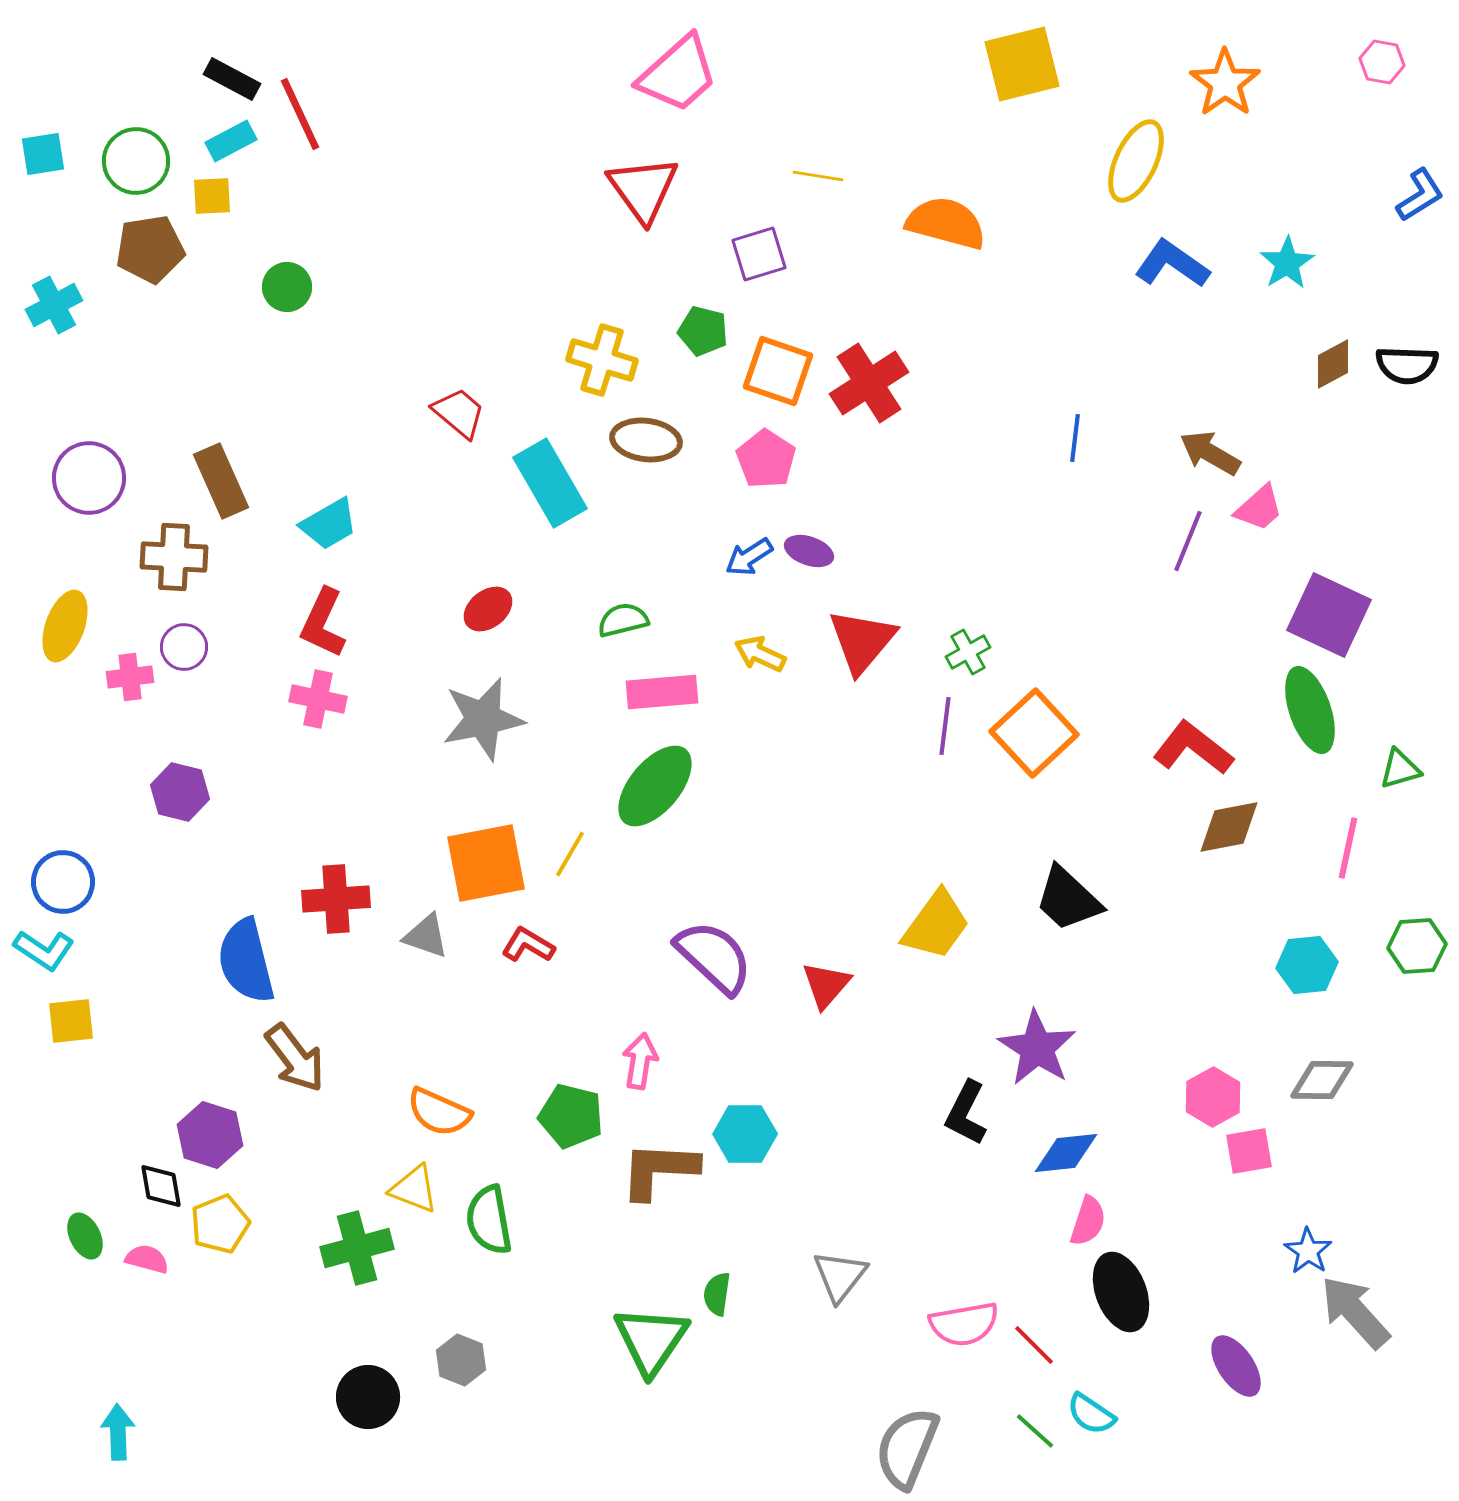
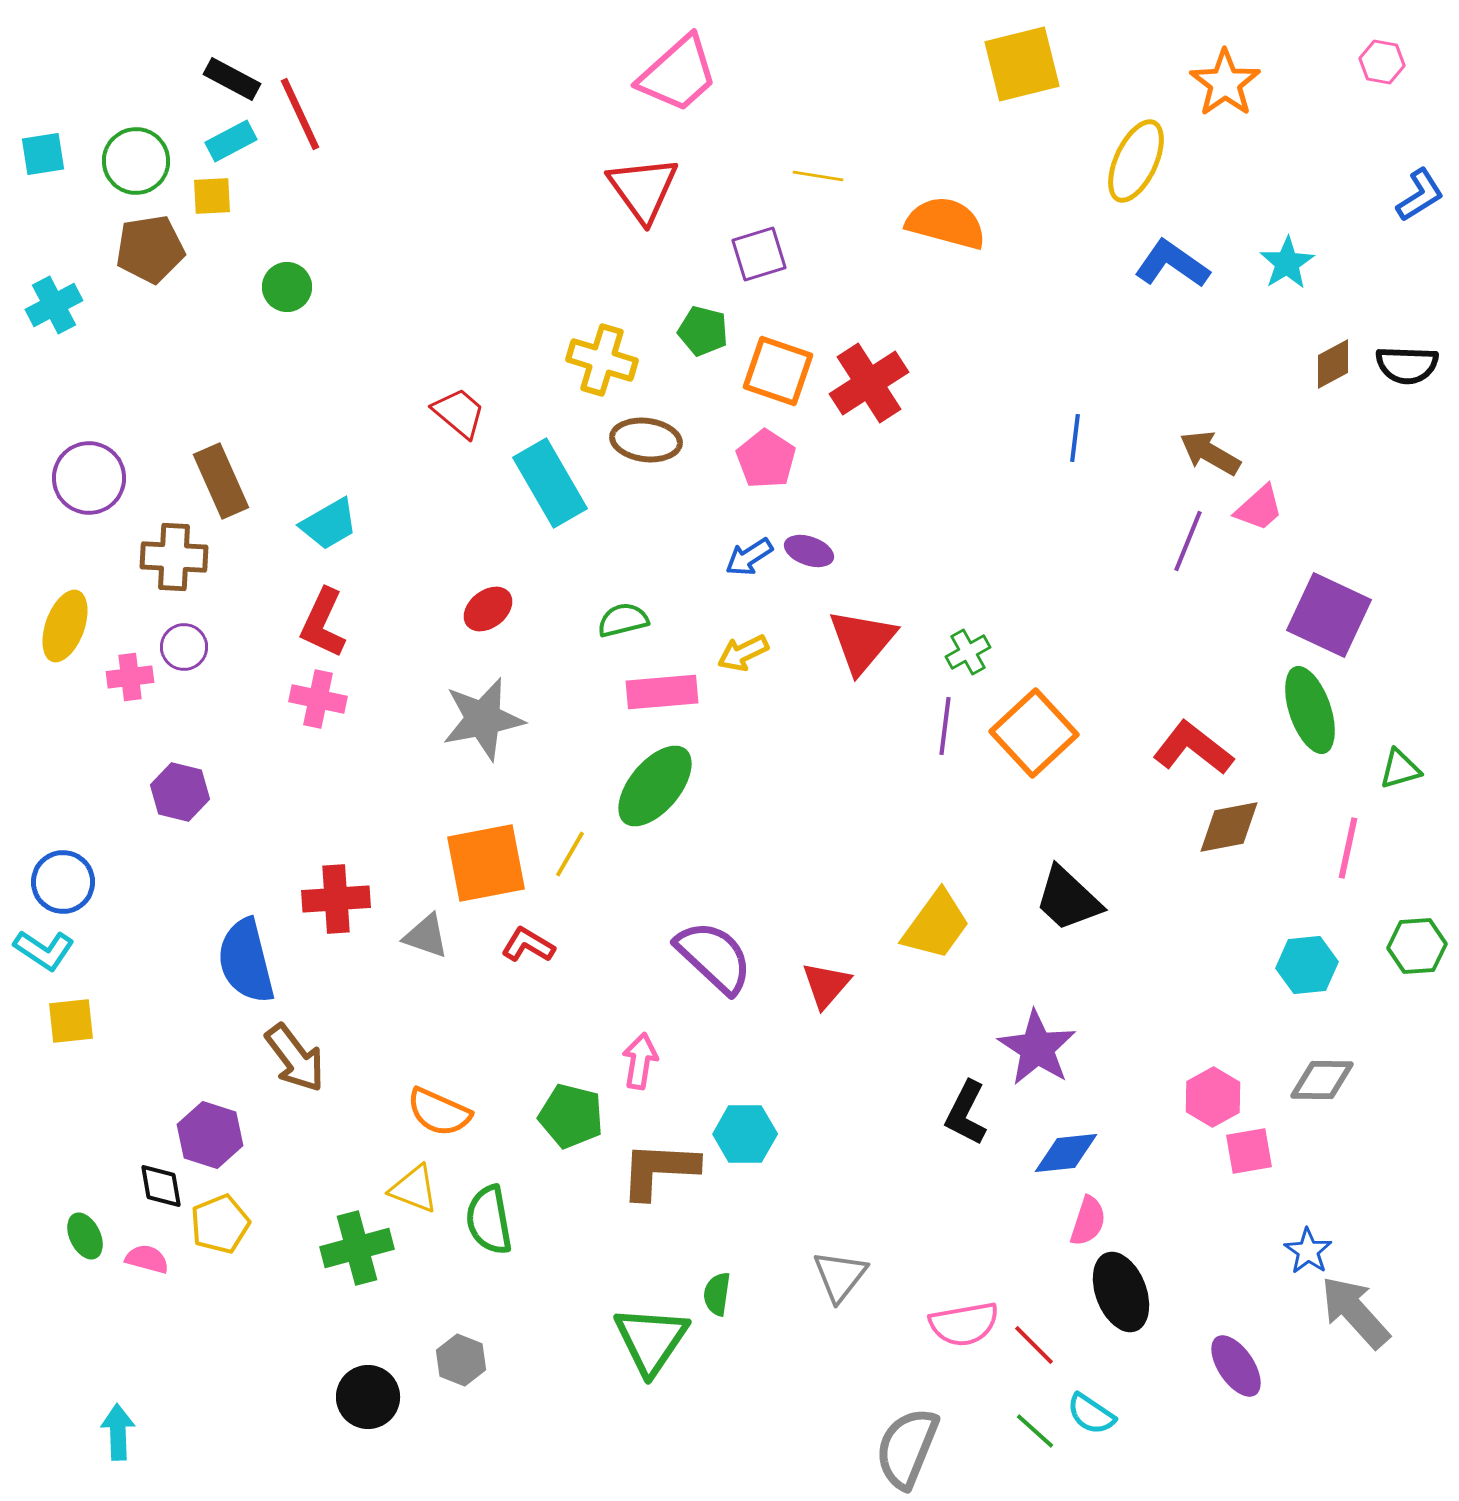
yellow arrow at (760, 654): moved 17 px left, 1 px up; rotated 51 degrees counterclockwise
